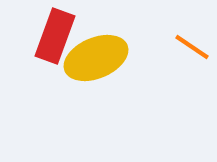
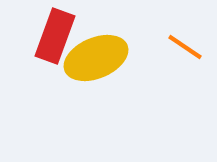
orange line: moved 7 px left
